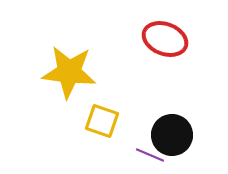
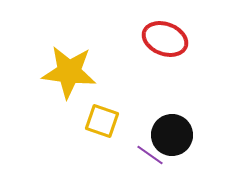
purple line: rotated 12 degrees clockwise
